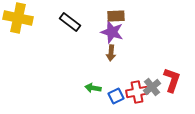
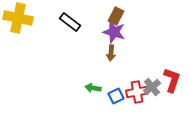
brown rectangle: rotated 60 degrees counterclockwise
purple star: moved 2 px right
